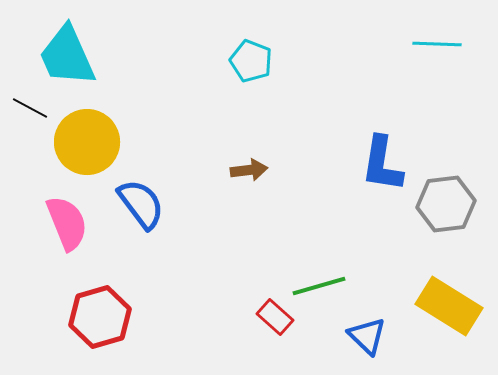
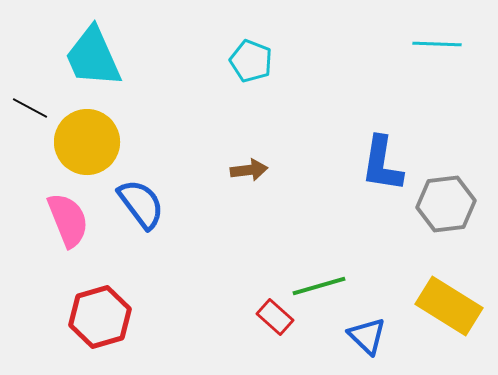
cyan trapezoid: moved 26 px right, 1 px down
pink semicircle: moved 1 px right, 3 px up
